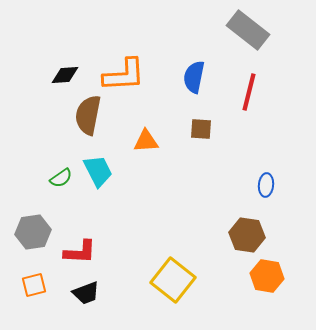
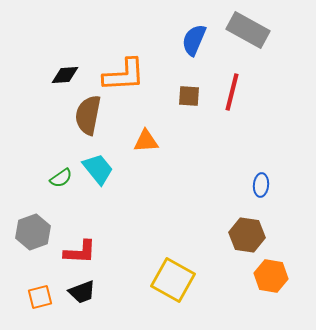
gray rectangle: rotated 9 degrees counterclockwise
blue semicircle: moved 37 px up; rotated 12 degrees clockwise
red line: moved 17 px left
brown square: moved 12 px left, 33 px up
cyan trapezoid: moved 2 px up; rotated 12 degrees counterclockwise
blue ellipse: moved 5 px left
gray hexagon: rotated 12 degrees counterclockwise
orange hexagon: moved 4 px right
yellow square: rotated 9 degrees counterclockwise
orange square: moved 6 px right, 12 px down
black trapezoid: moved 4 px left, 1 px up
